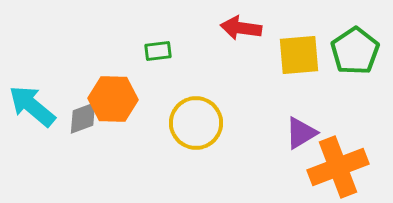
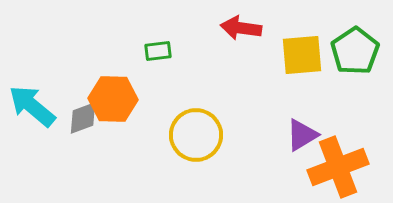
yellow square: moved 3 px right
yellow circle: moved 12 px down
purple triangle: moved 1 px right, 2 px down
